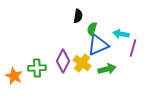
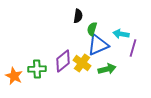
purple diamond: rotated 25 degrees clockwise
green cross: moved 1 px down
